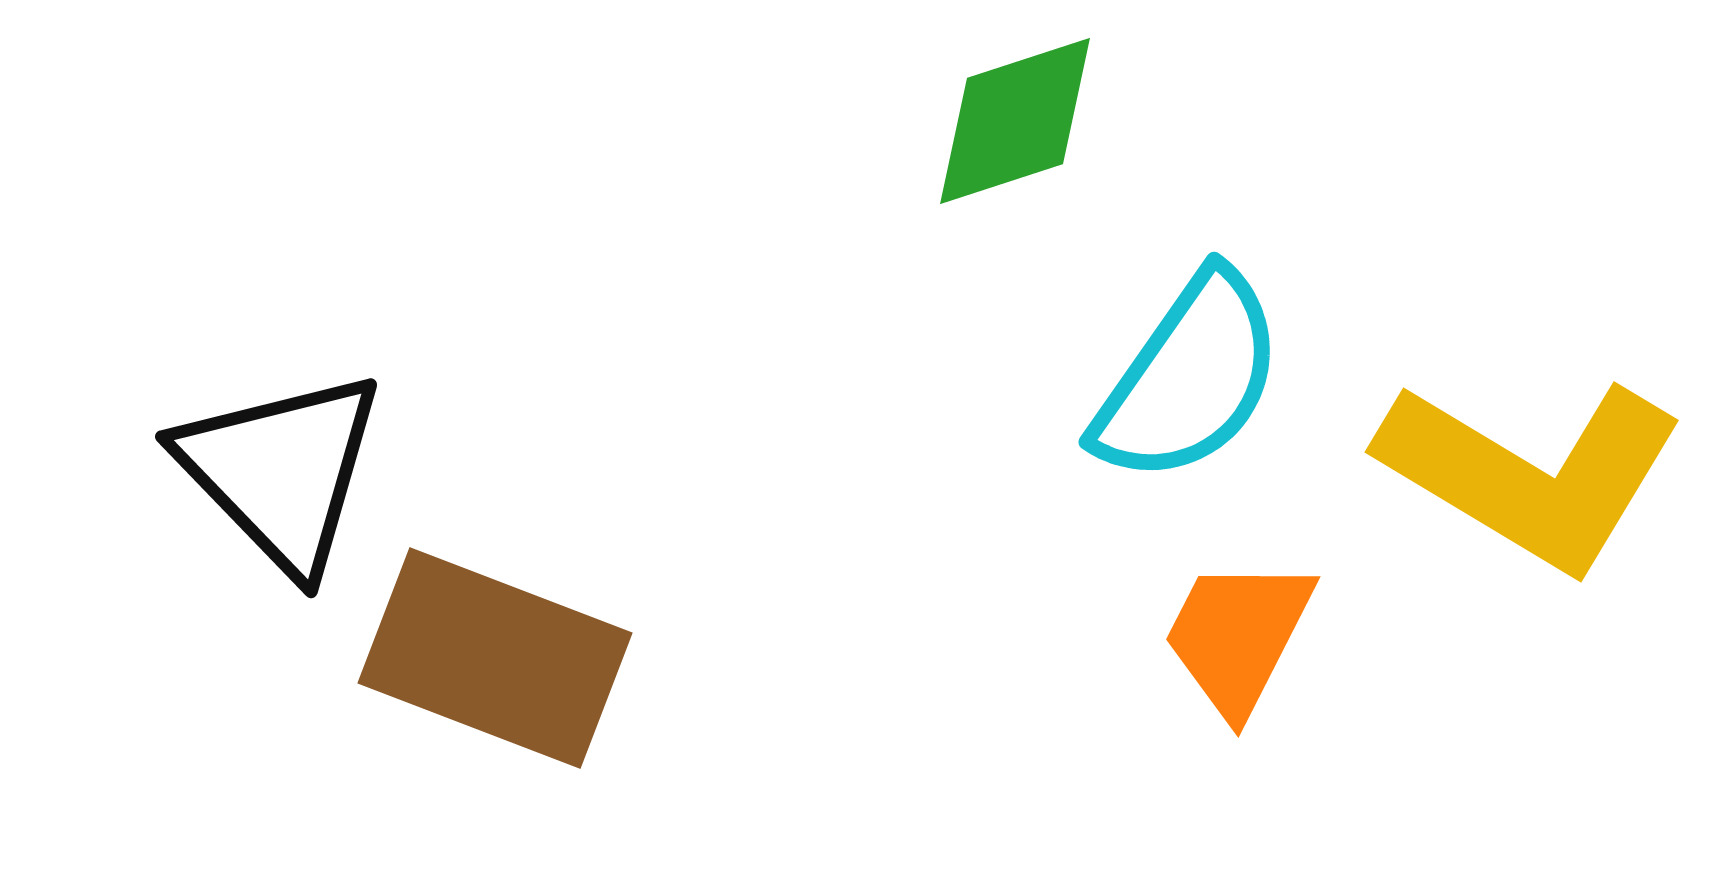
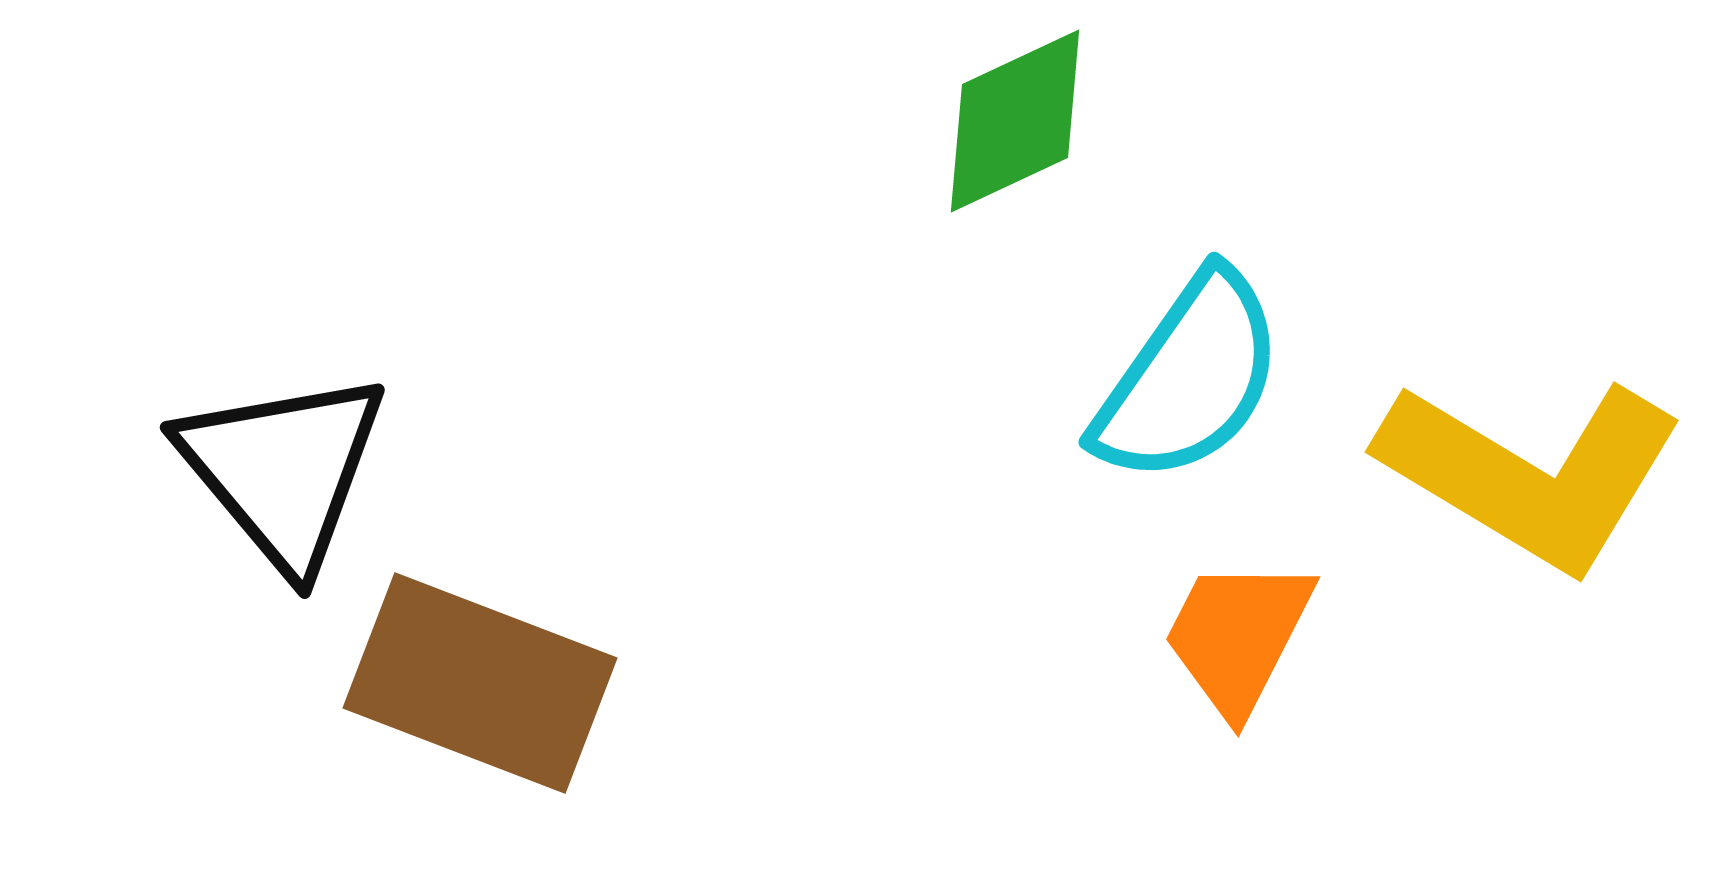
green diamond: rotated 7 degrees counterclockwise
black triangle: moved 2 px right, 1 px up; rotated 4 degrees clockwise
brown rectangle: moved 15 px left, 25 px down
